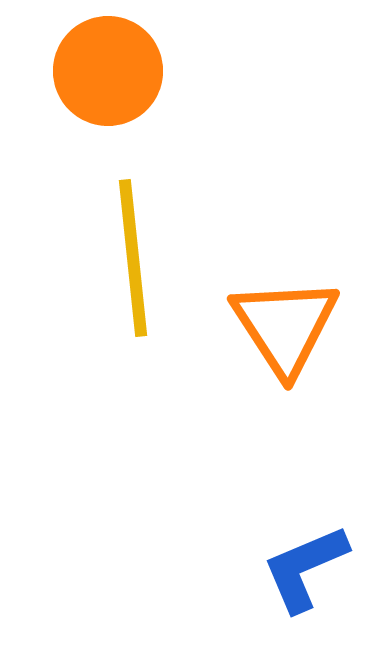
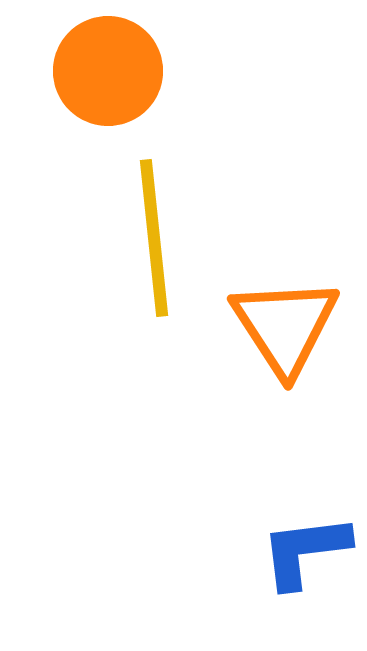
yellow line: moved 21 px right, 20 px up
blue L-shape: moved 17 px up; rotated 16 degrees clockwise
